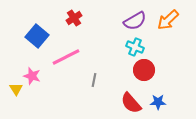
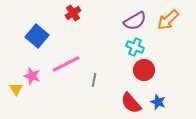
red cross: moved 1 px left, 5 px up
pink line: moved 7 px down
blue star: rotated 21 degrees clockwise
